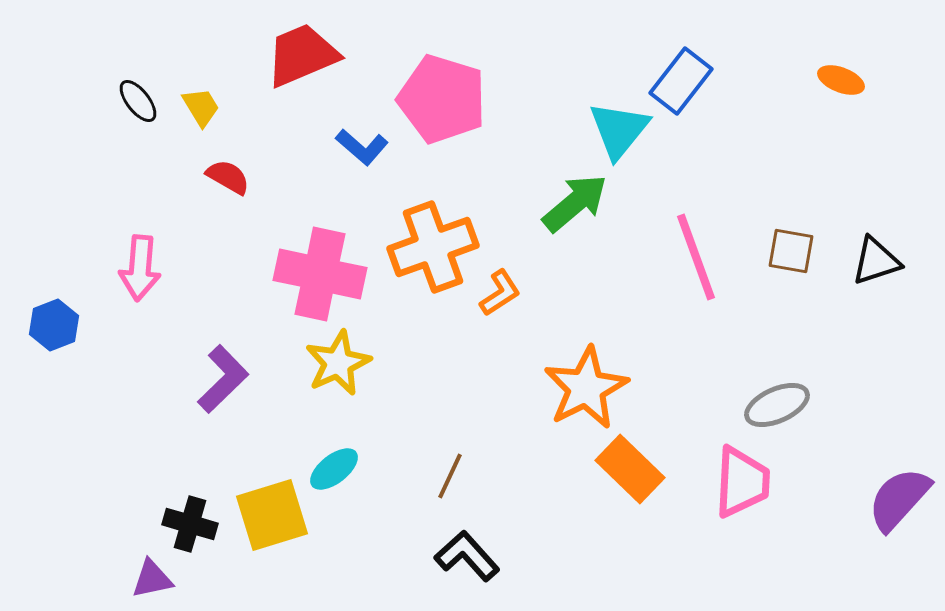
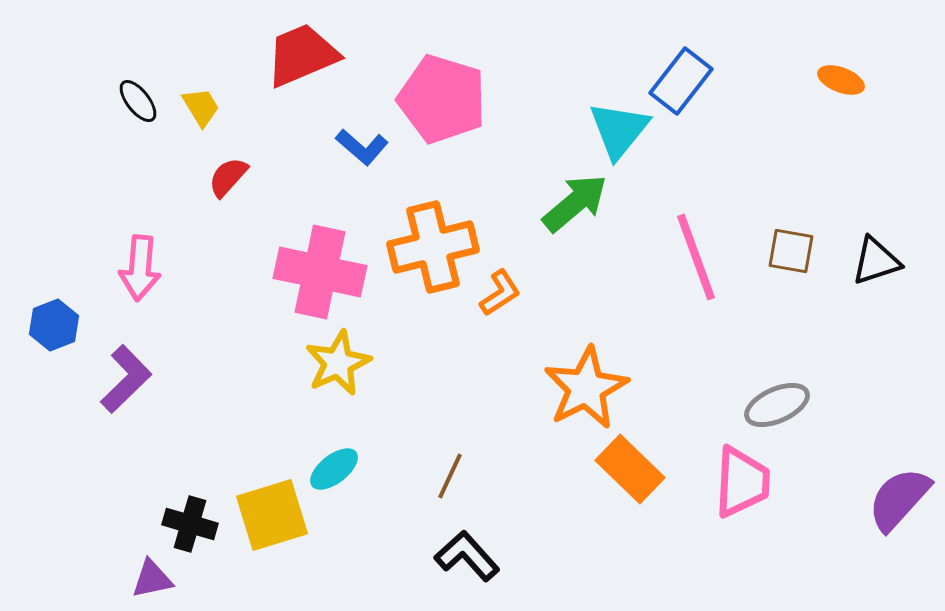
red semicircle: rotated 78 degrees counterclockwise
orange cross: rotated 6 degrees clockwise
pink cross: moved 2 px up
purple L-shape: moved 97 px left
